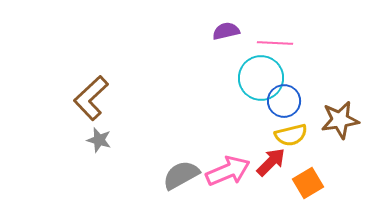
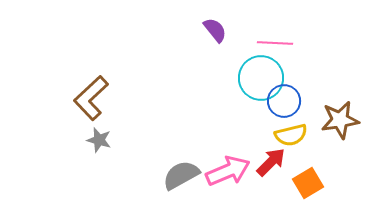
purple semicircle: moved 11 px left, 1 px up; rotated 64 degrees clockwise
